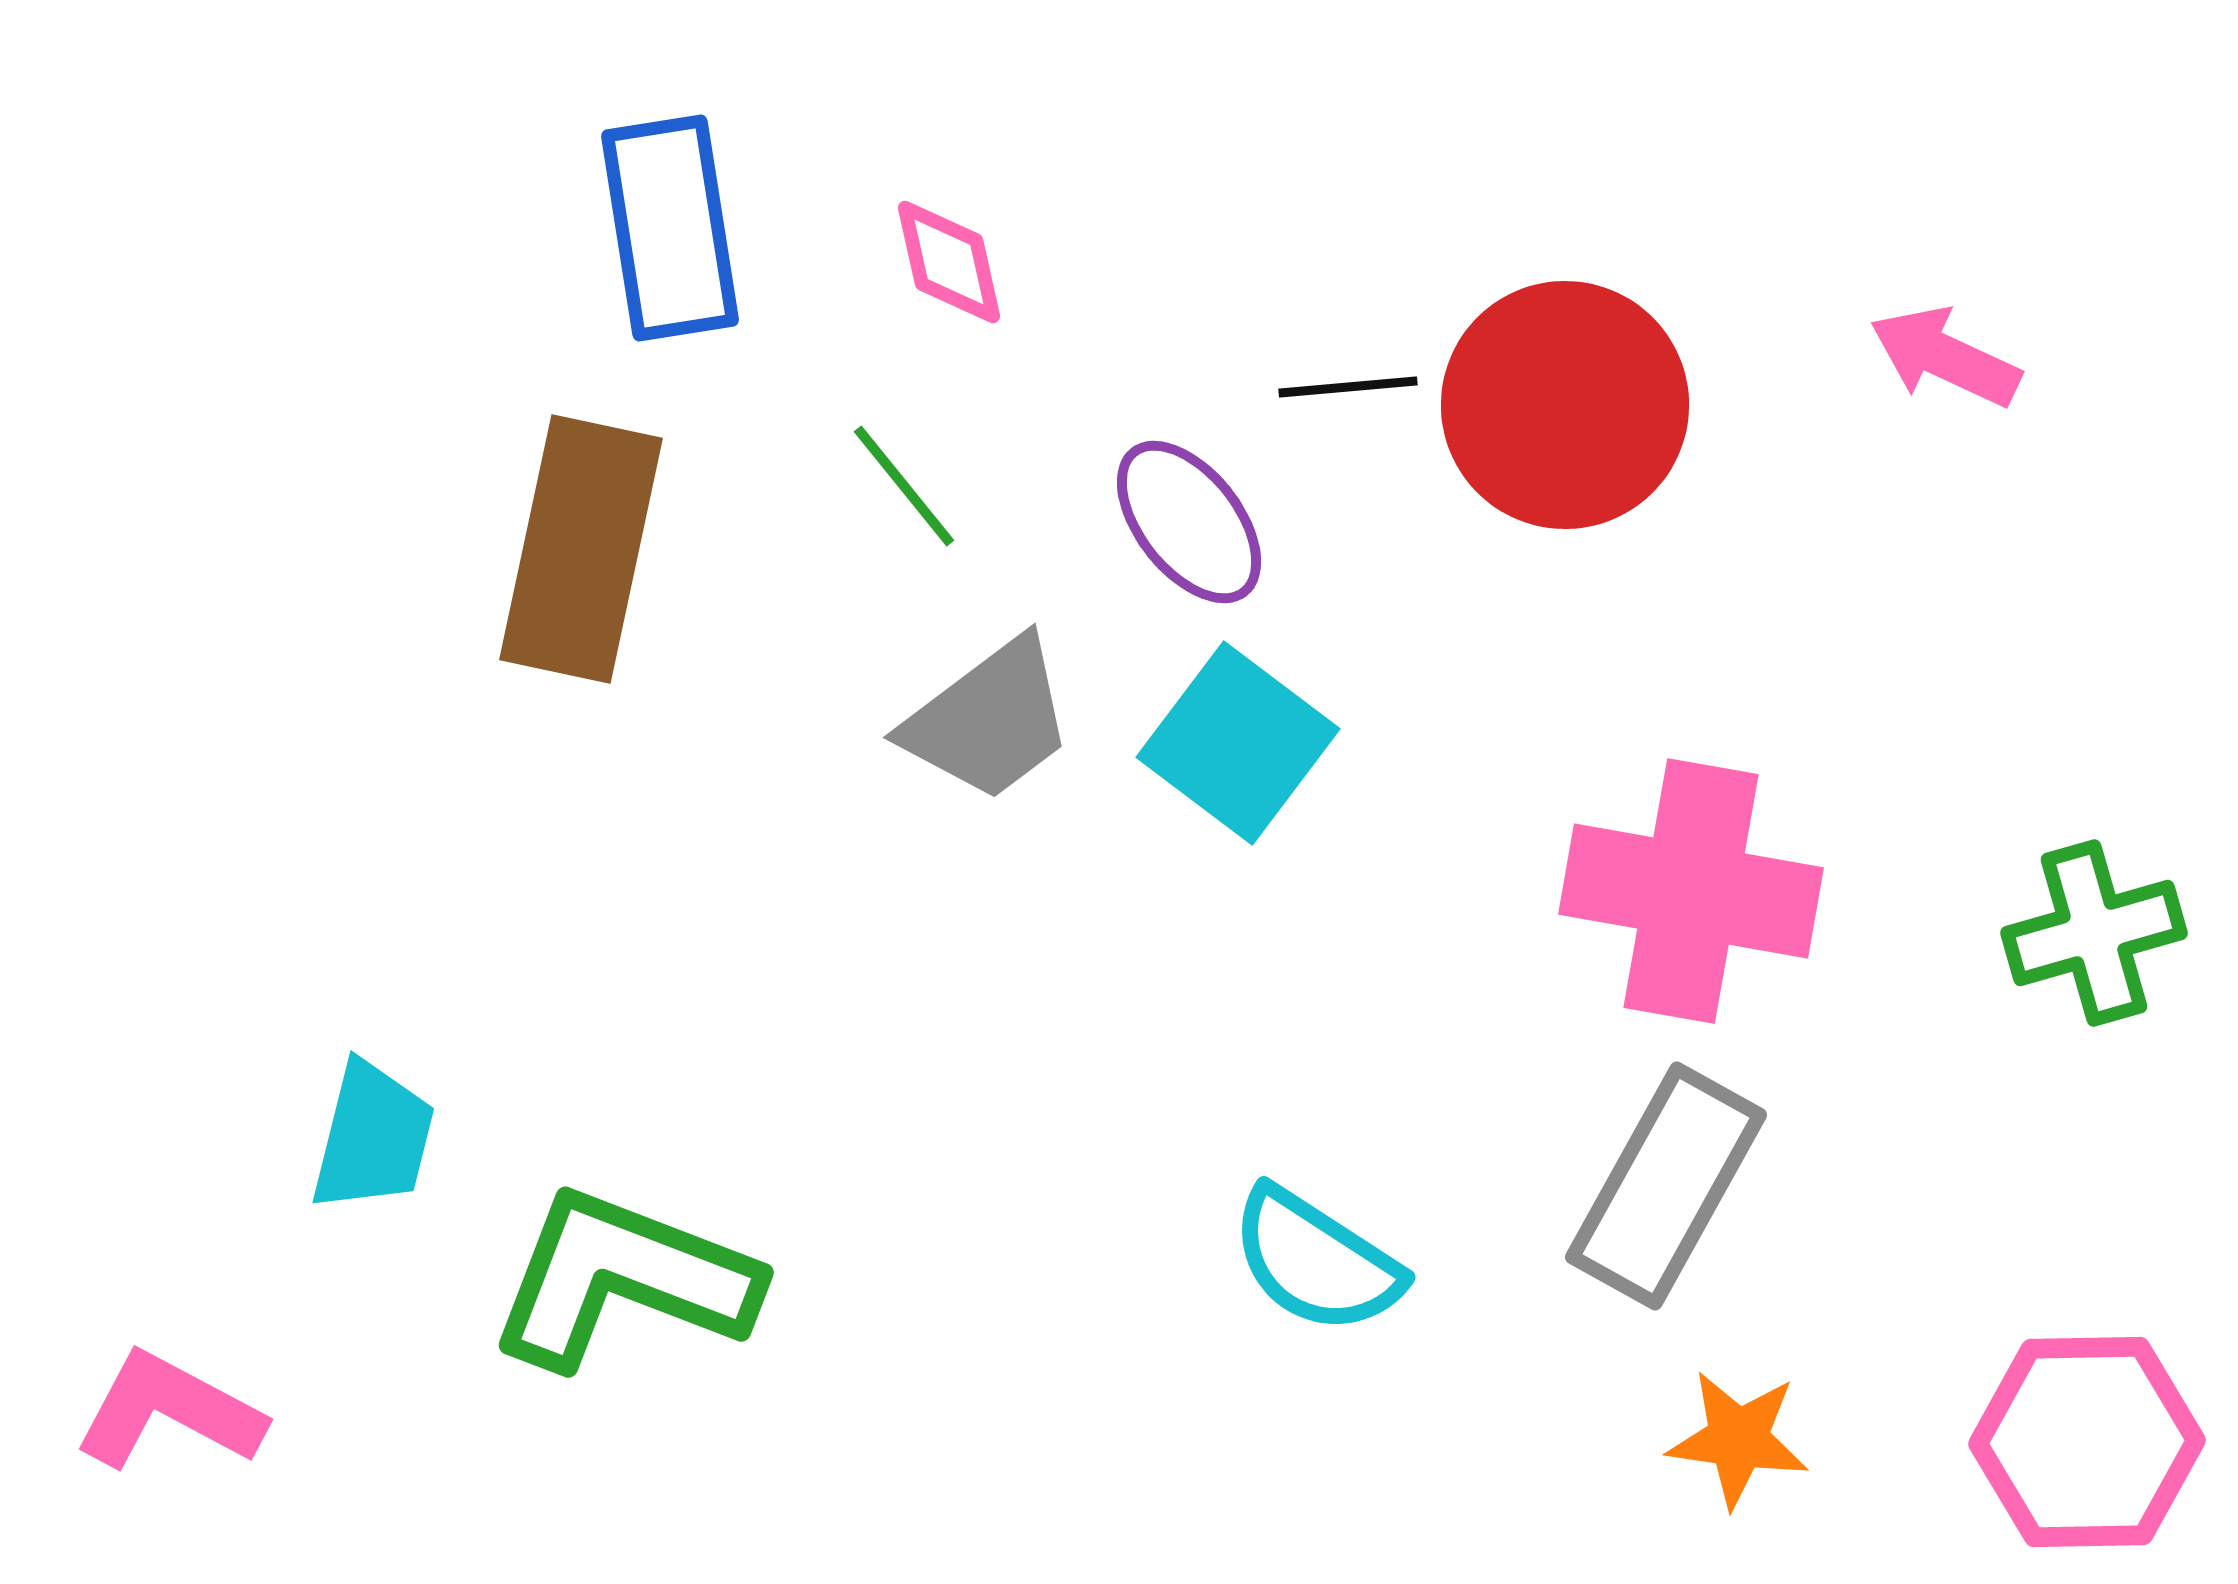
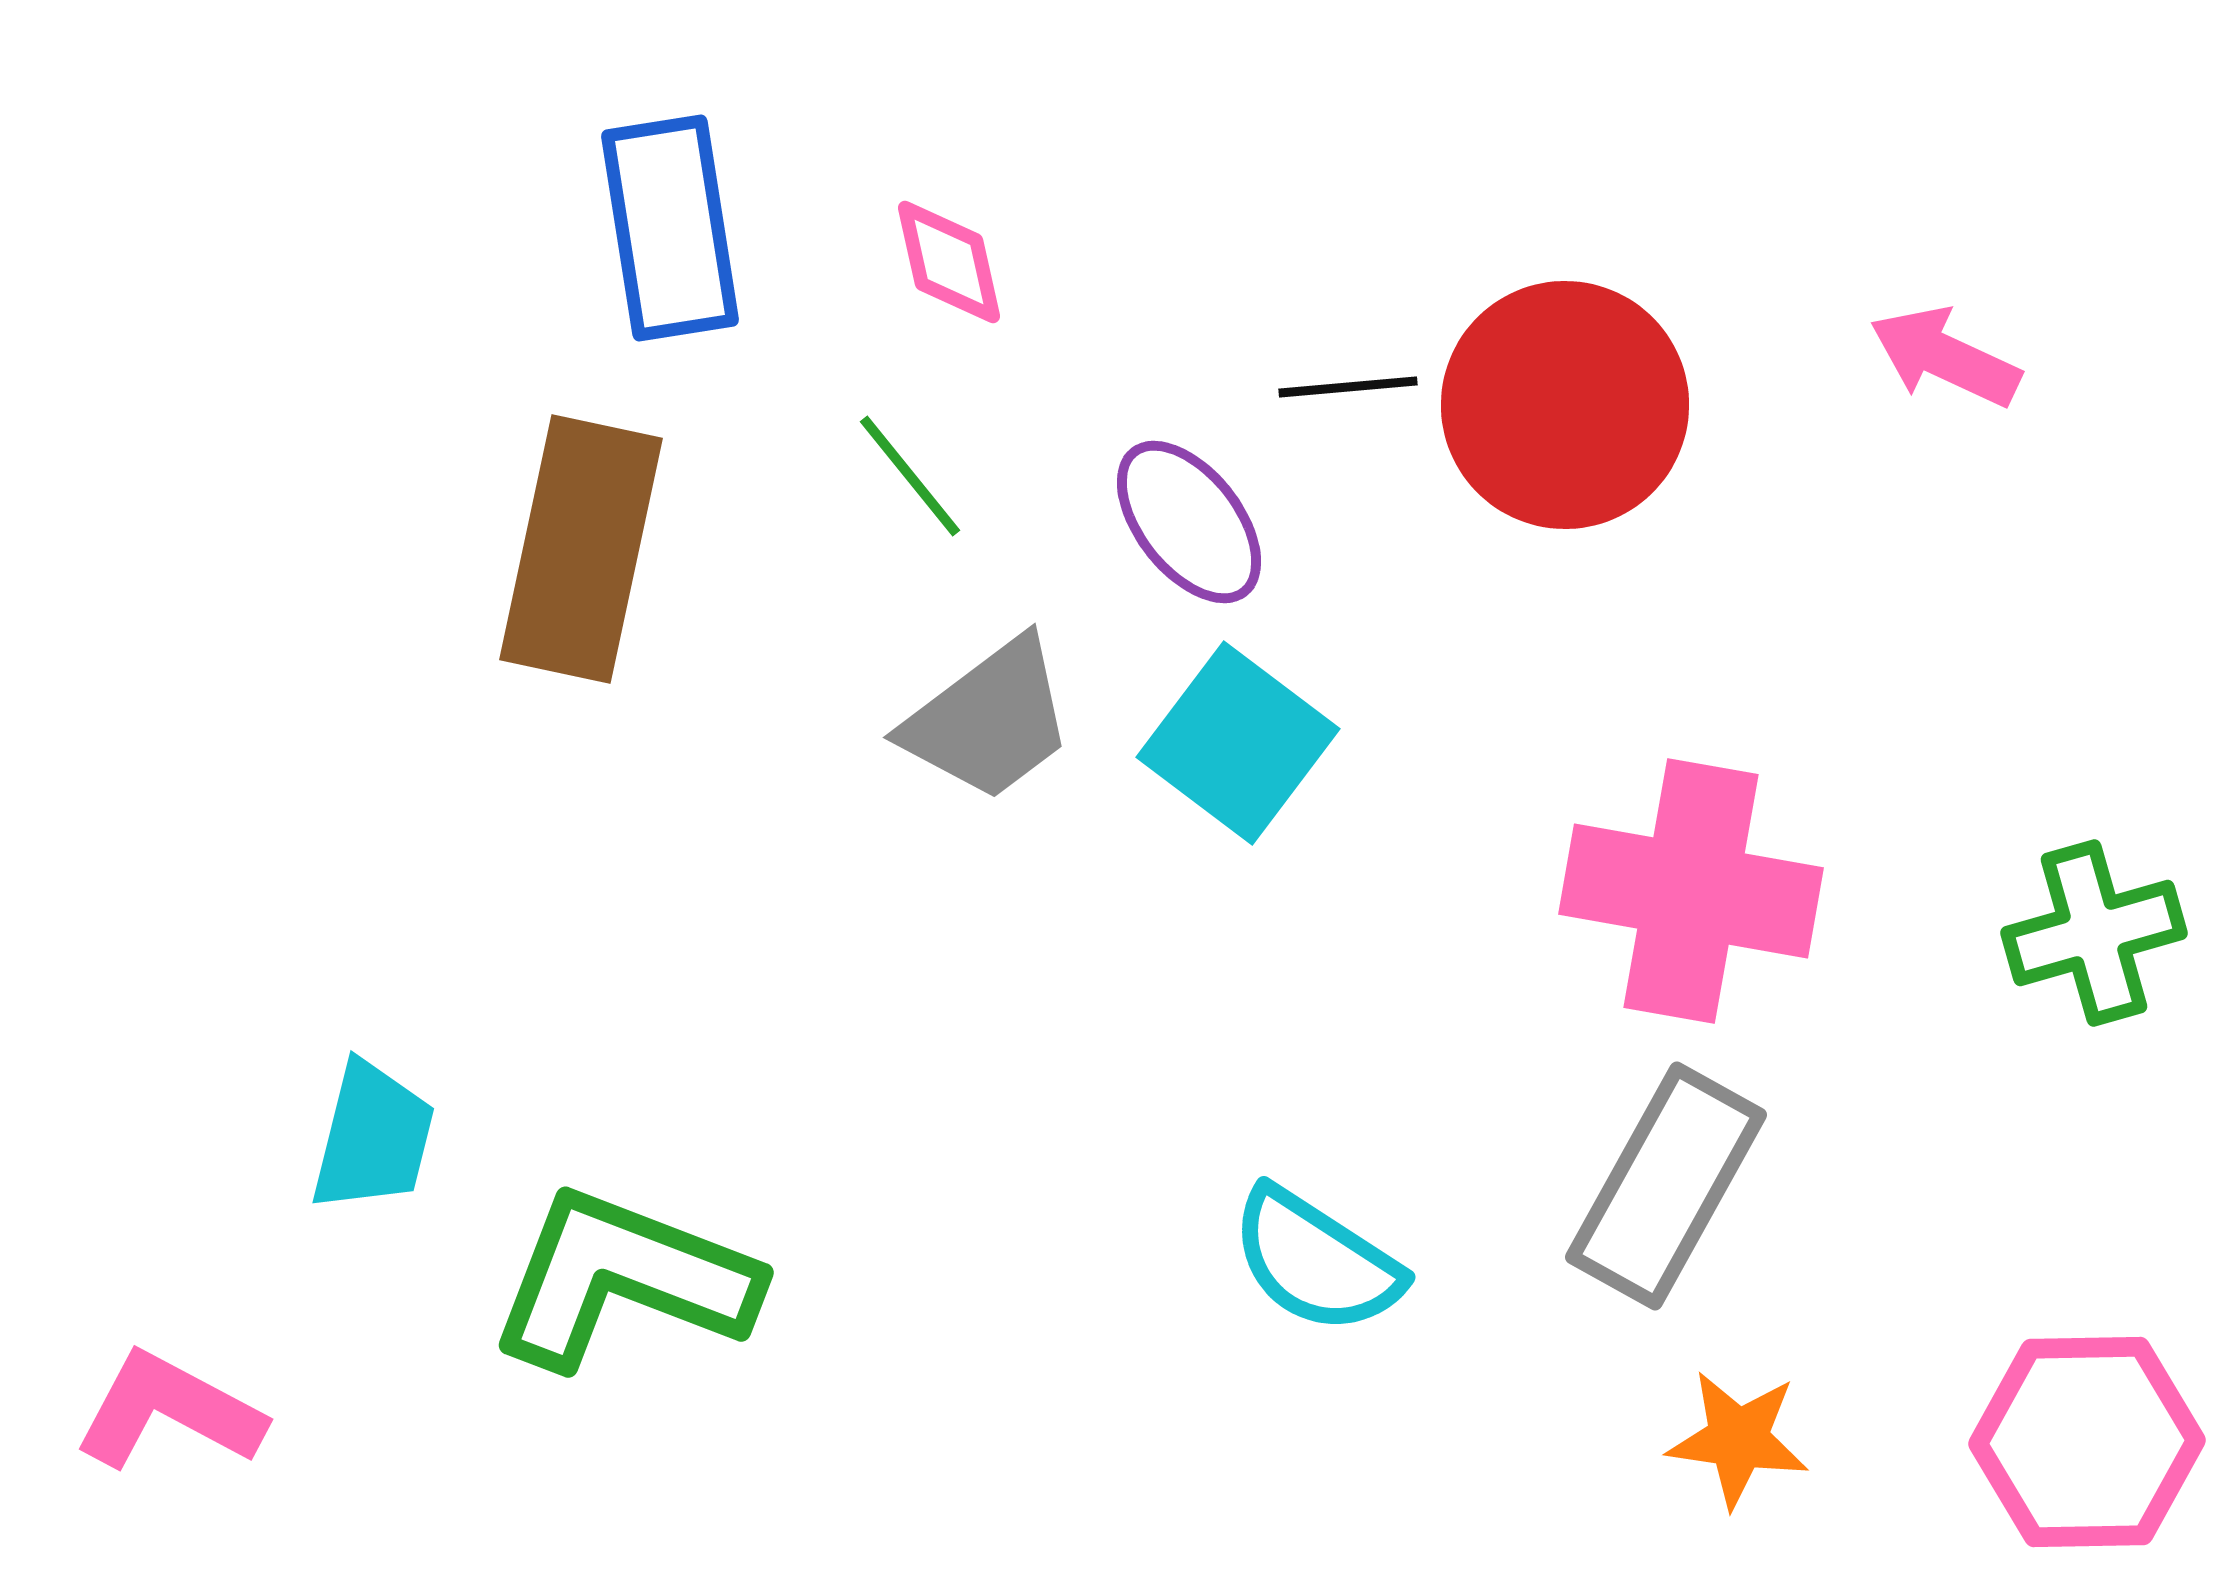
green line: moved 6 px right, 10 px up
